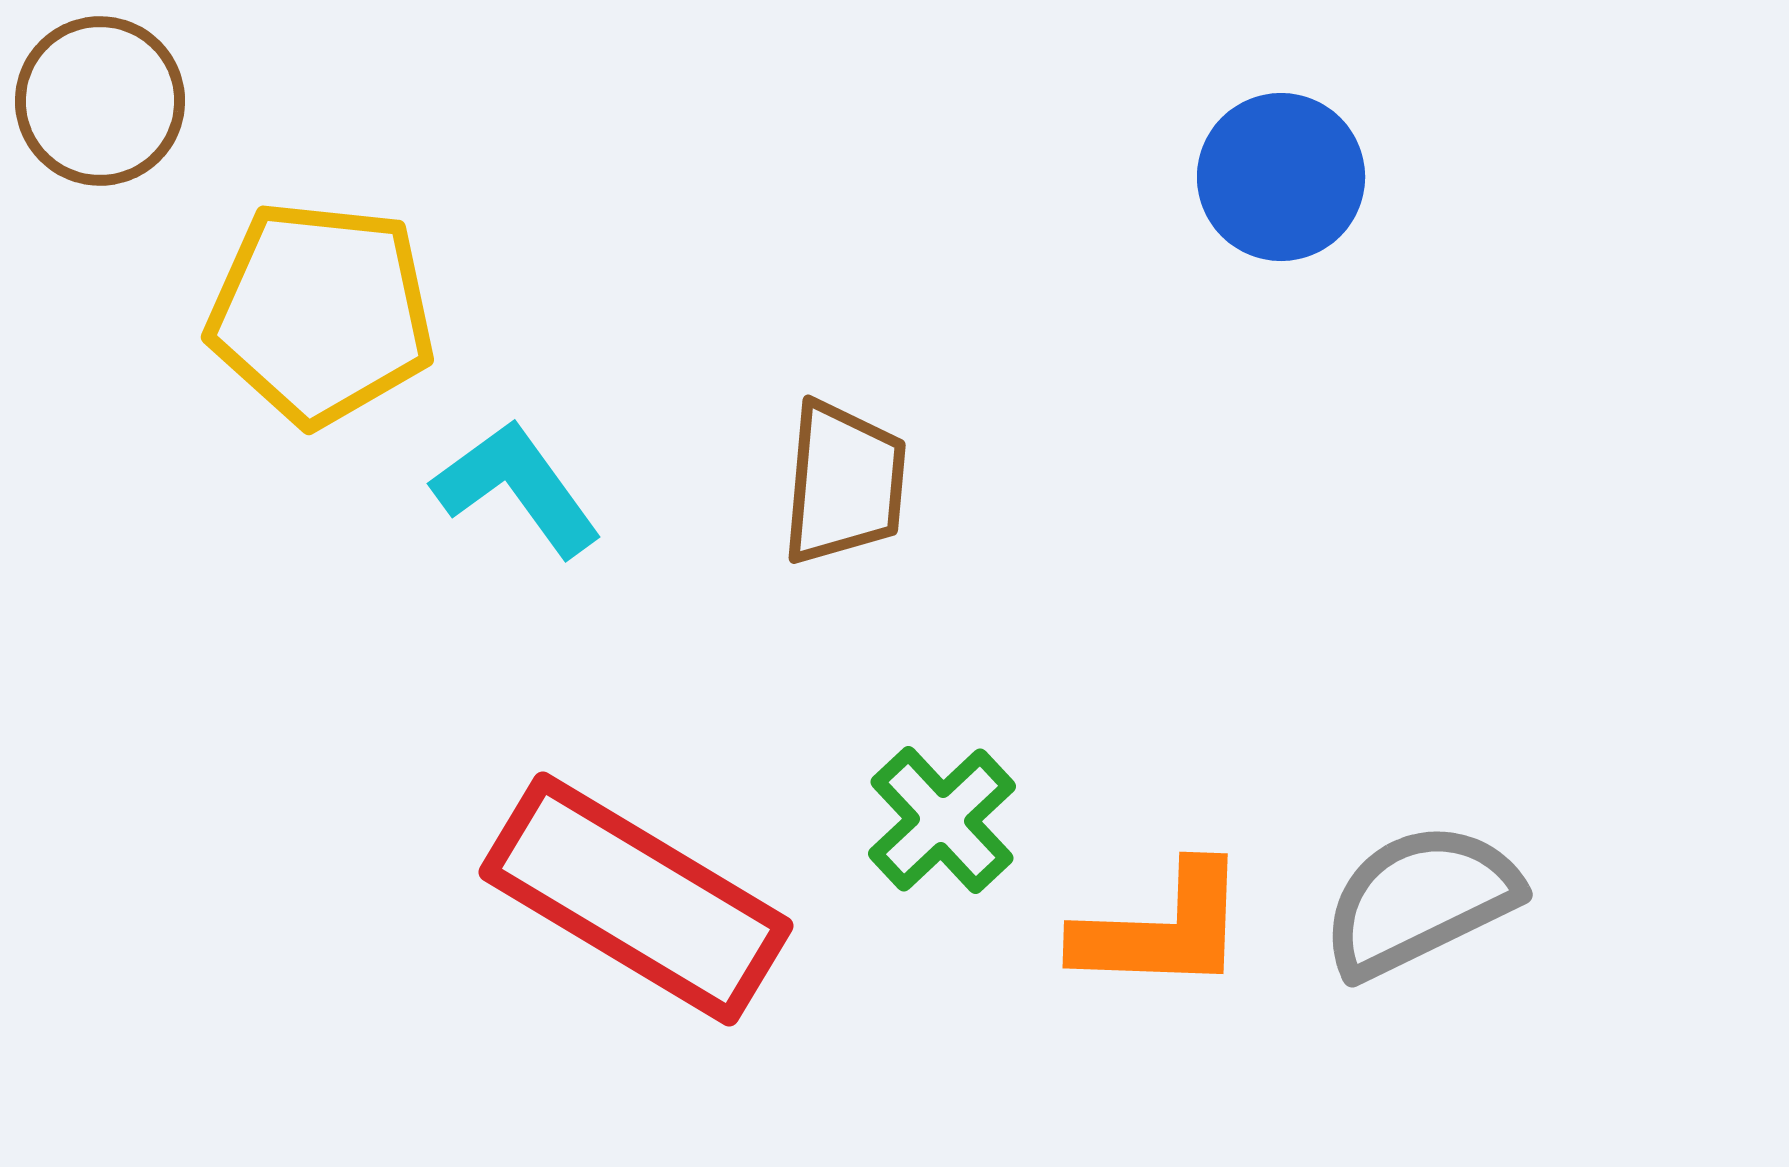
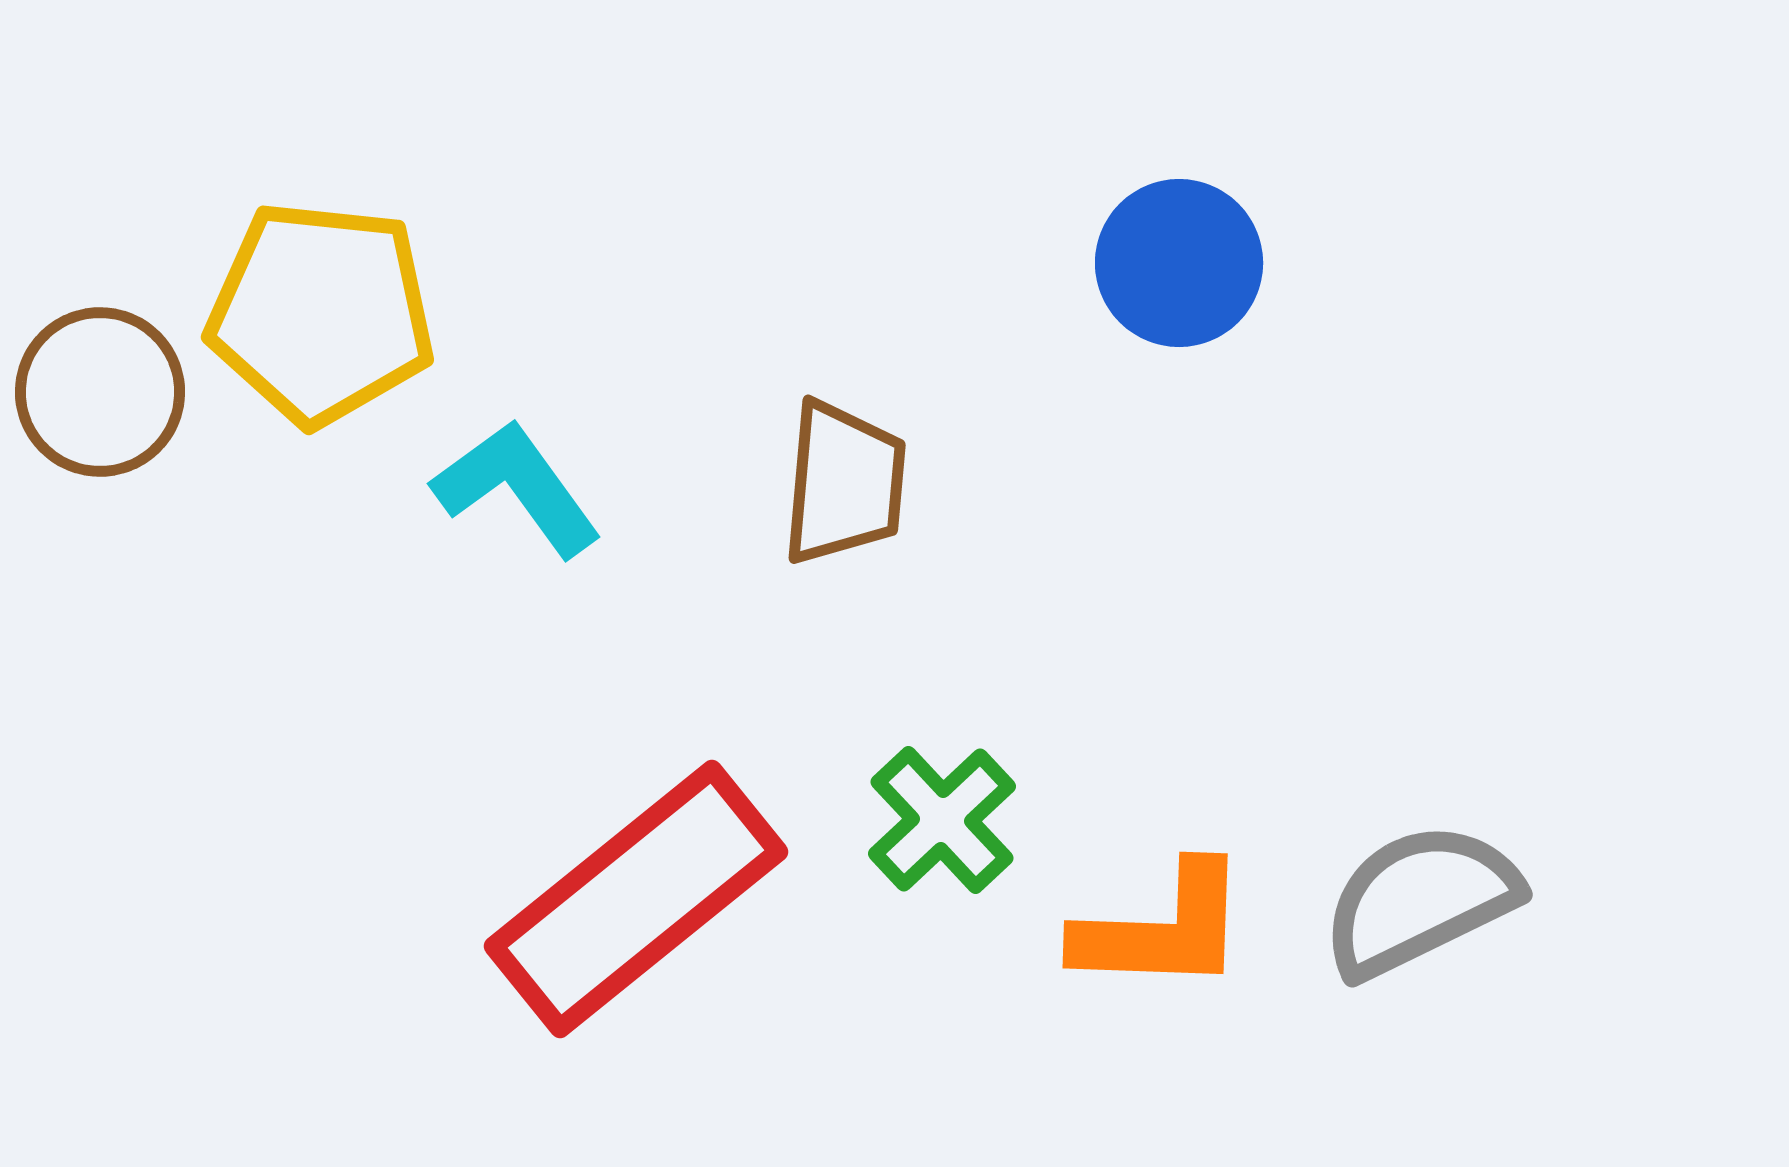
brown circle: moved 291 px down
blue circle: moved 102 px left, 86 px down
red rectangle: rotated 70 degrees counterclockwise
